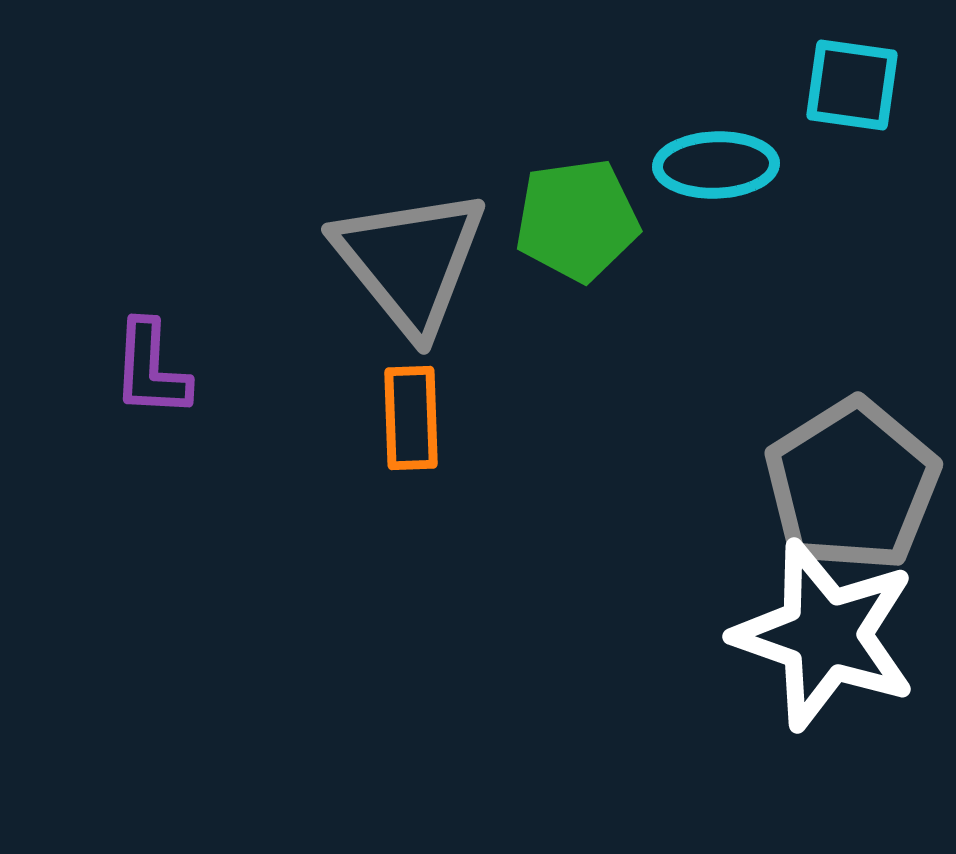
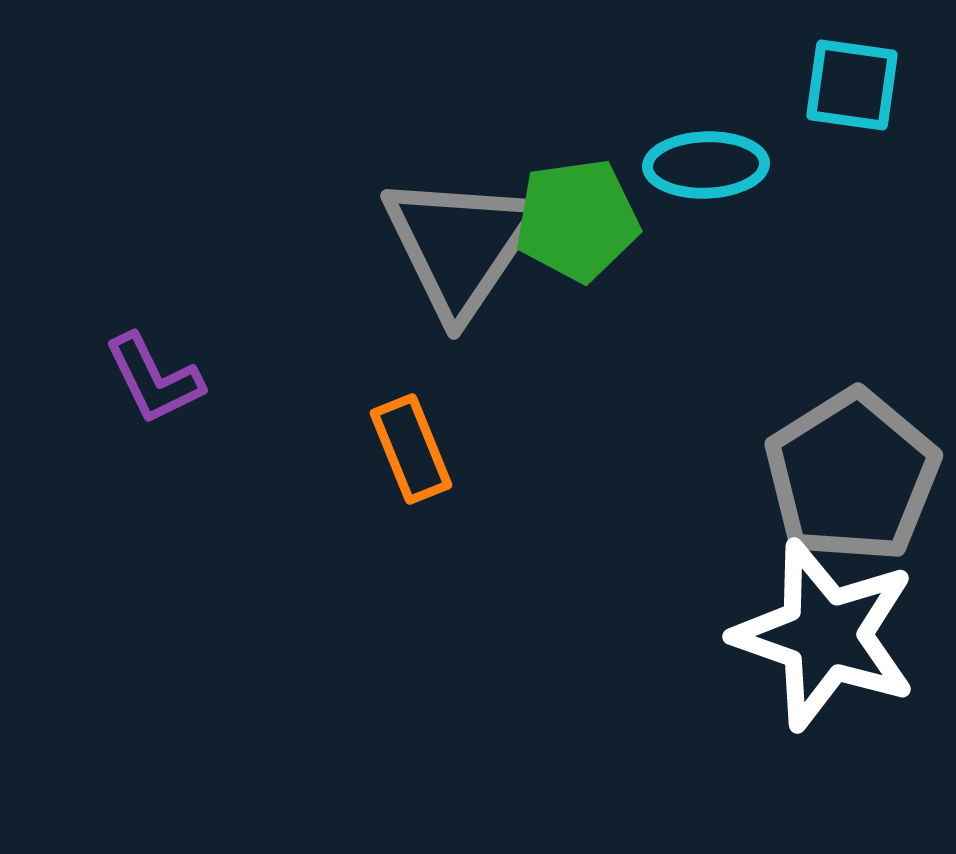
cyan ellipse: moved 10 px left
gray triangle: moved 50 px right, 16 px up; rotated 13 degrees clockwise
purple L-shape: moved 3 px right, 10 px down; rotated 29 degrees counterclockwise
orange rectangle: moved 31 px down; rotated 20 degrees counterclockwise
gray pentagon: moved 9 px up
